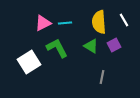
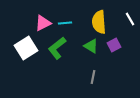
white line: moved 6 px right, 1 px up
green L-shape: rotated 100 degrees counterclockwise
white square: moved 3 px left, 14 px up
gray line: moved 9 px left
